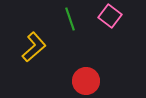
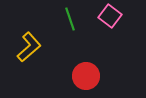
yellow L-shape: moved 5 px left
red circle: moved 5 px up
